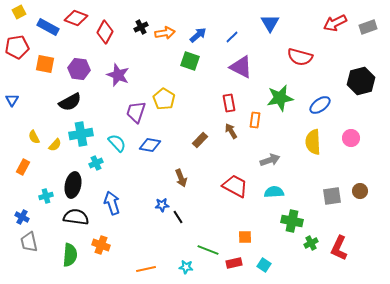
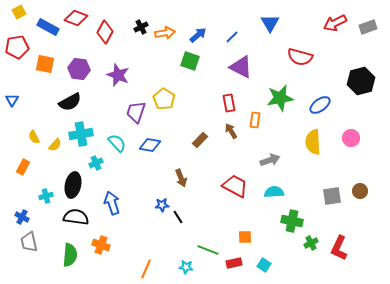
orange line at (146, 269): rotated 54 degrees counterclockwise
